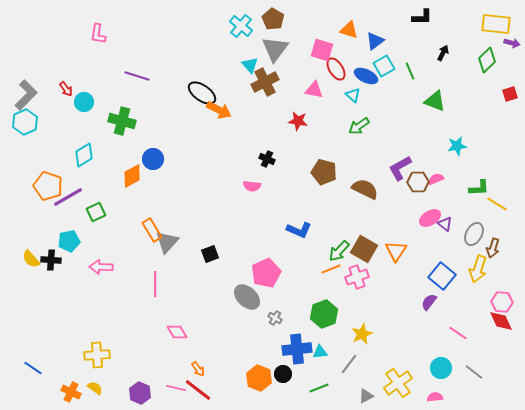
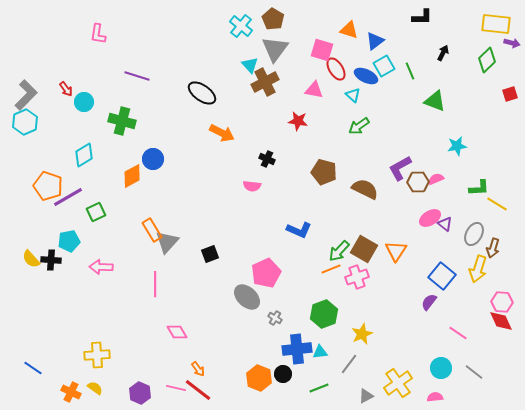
orange arrow at (219, 110): moved 3 px right, 23 px down
